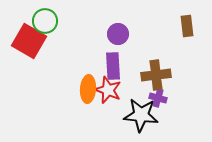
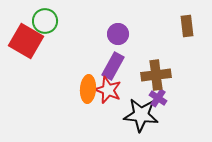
red square: moved 3 px left
purple rectangle: rotated 32 degrees clockwise
purple cross: rotated 18 degrees clockwise
